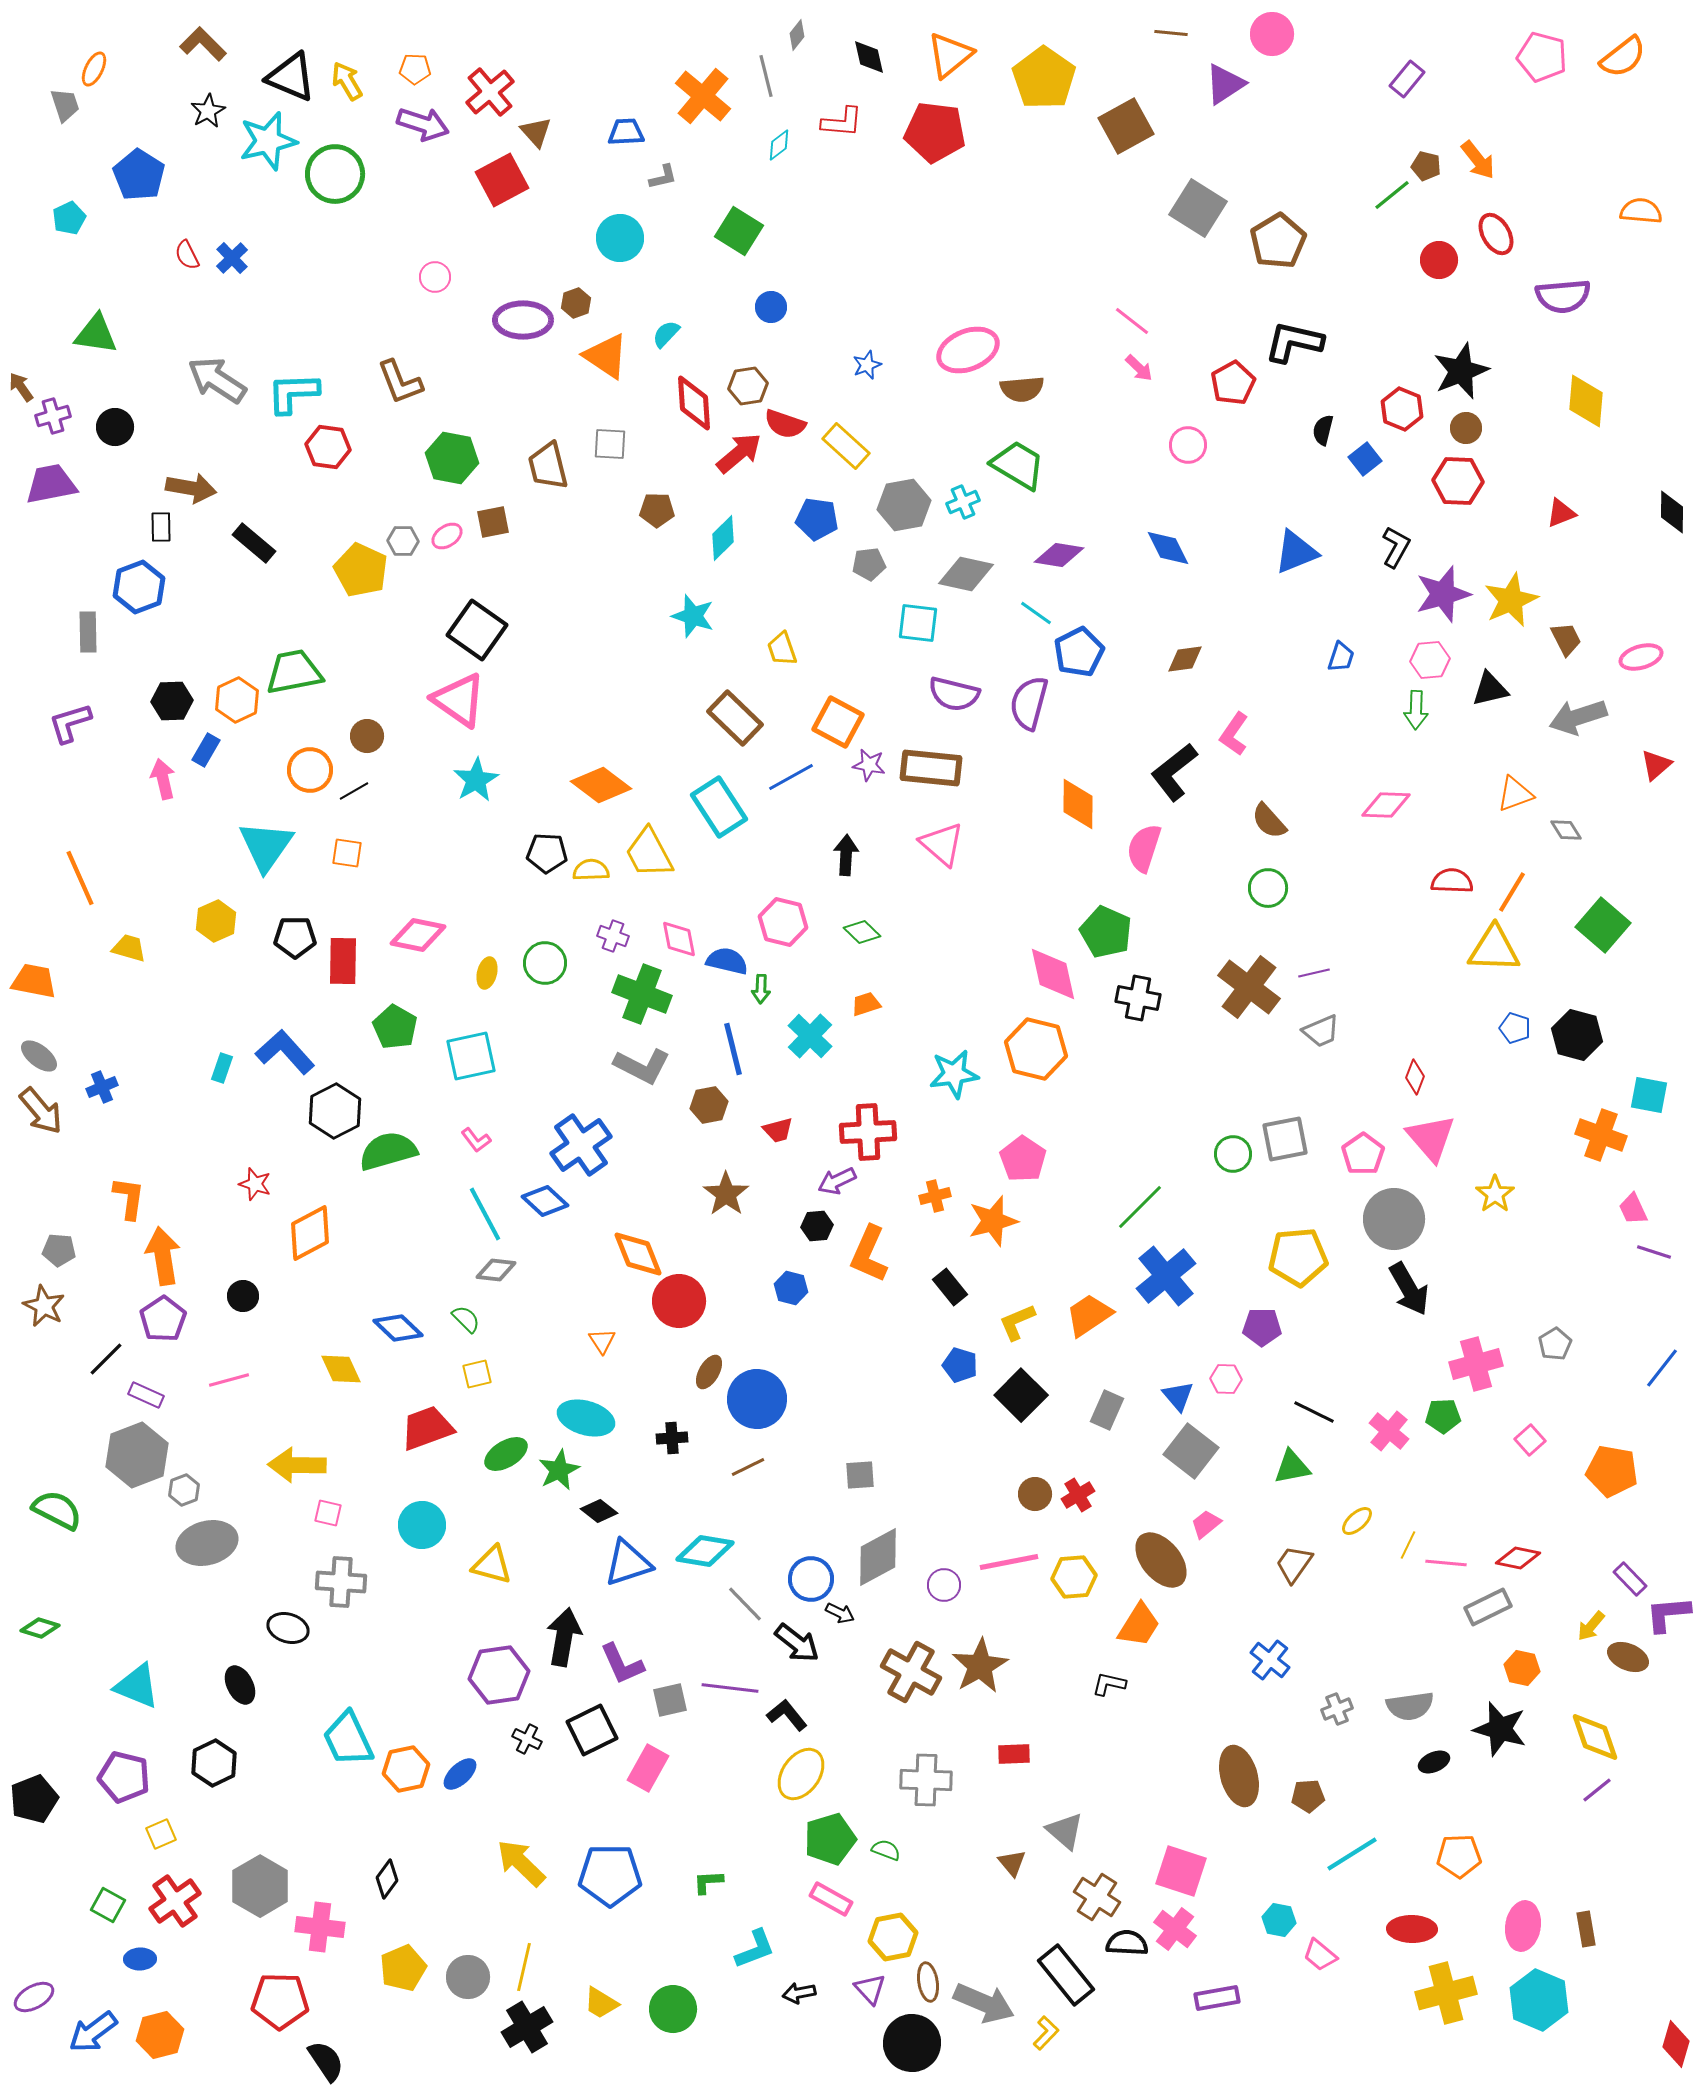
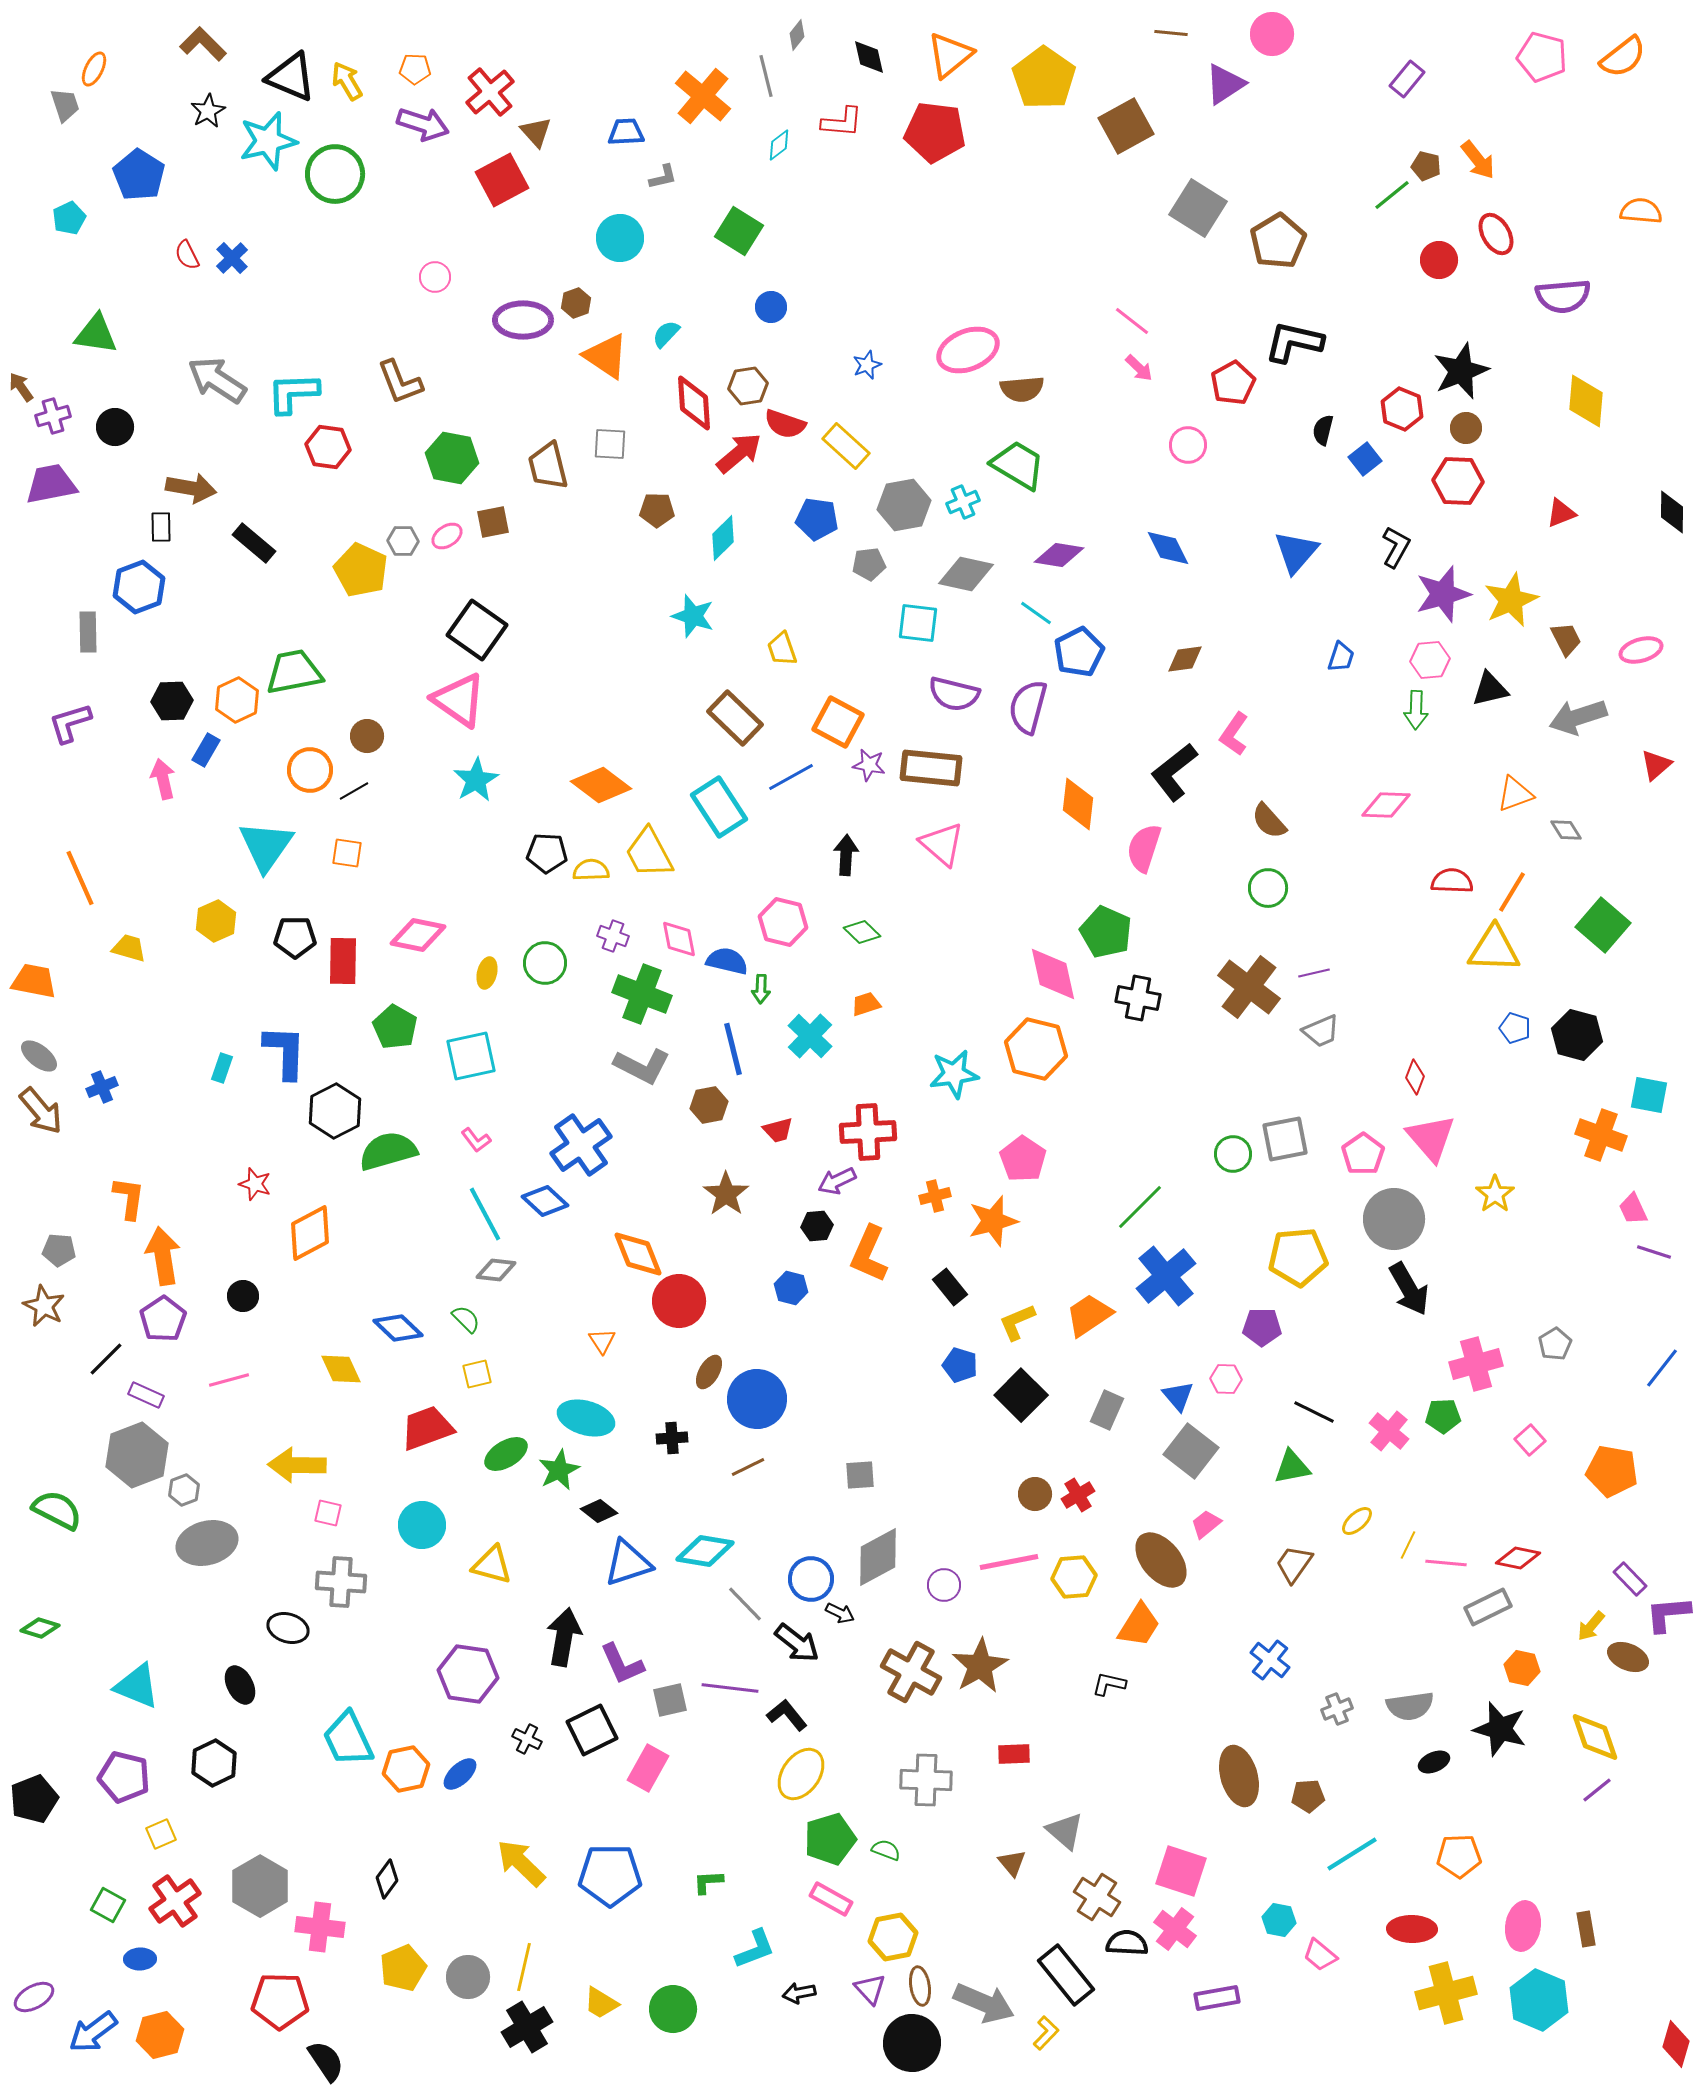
blue triangle at (1296, 552): rotated 27 degrees counterclockwise
pink ellipse at (1641, 657): moved 7 px up
purple semicircle at (1029, 703): moved 1 px left, 4 px down
orange diamond at (1078, 804): rotated 6 degrees clockwise
blue L-shape at (285, 1052): rotated 44 degrees clockwise
purple hexagon at (499, 1675): moved 31 px left, 1 px up; rotated 16 degrees clockwise
brown ellipse at (928, 1982): moved 8 px left, 4 px down
